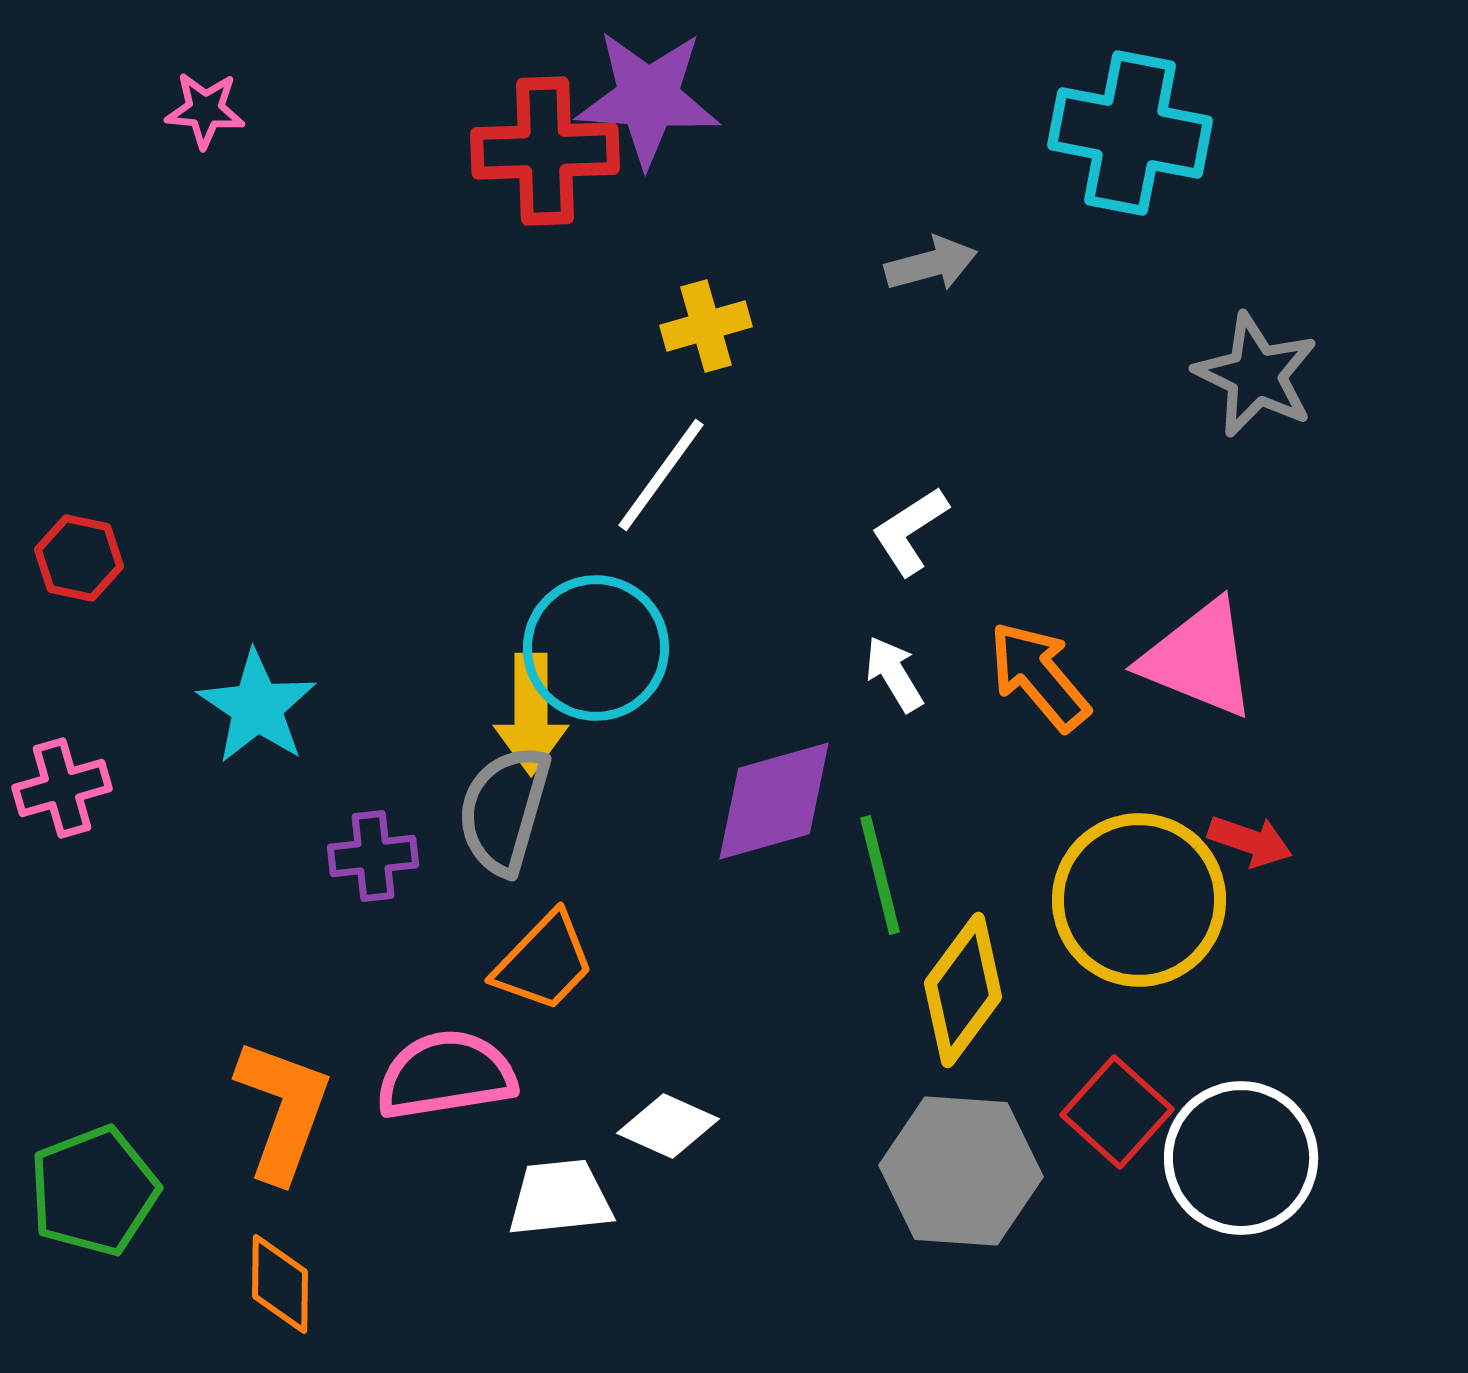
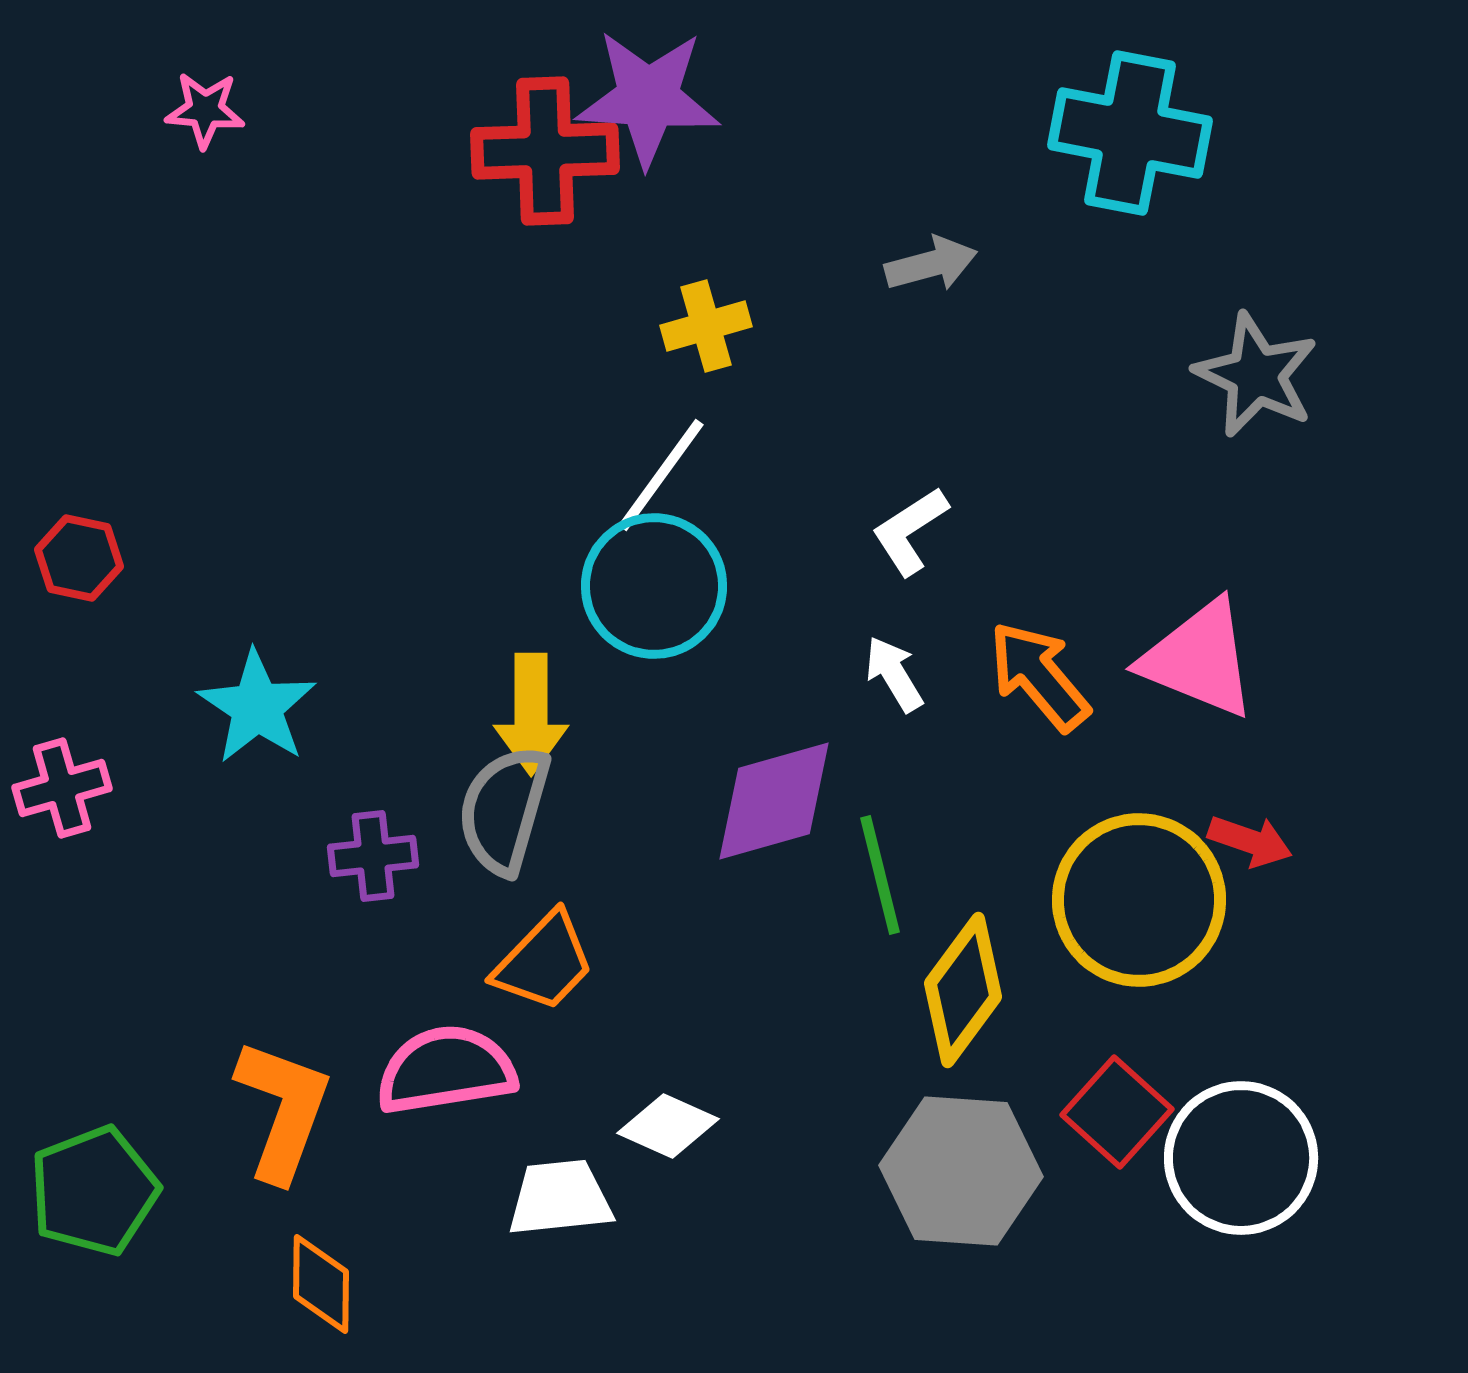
cyan circle: moved 58 px right, 62 px up
pink semicircle: moved 5 px up
orange diamond: moved 41 px right
